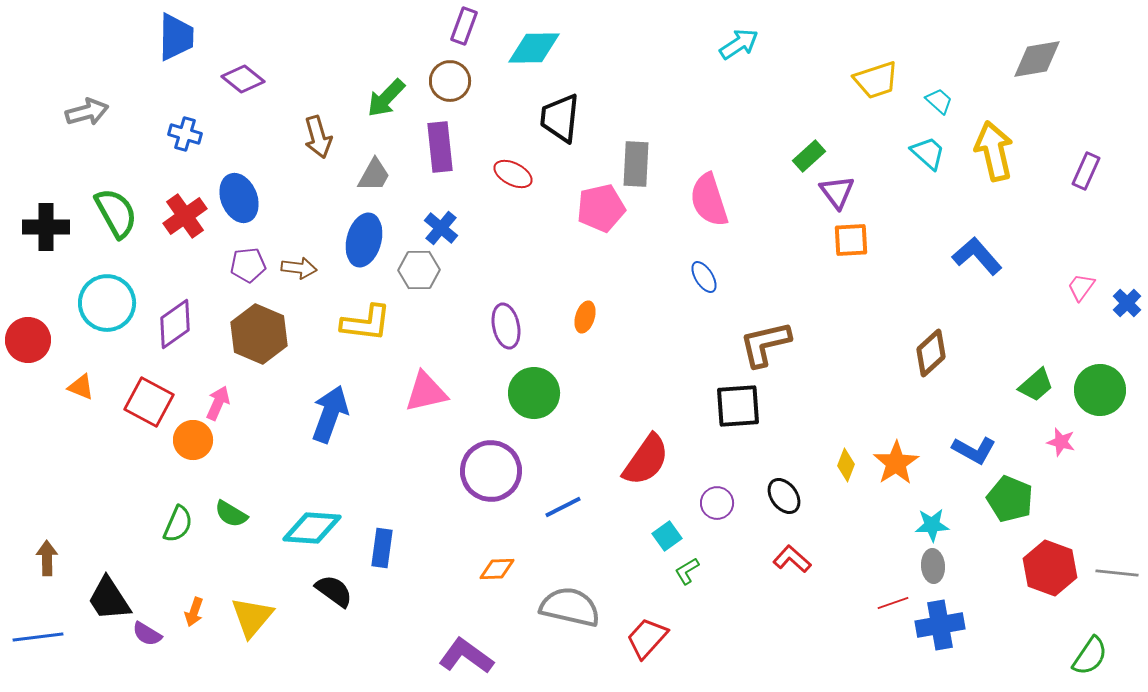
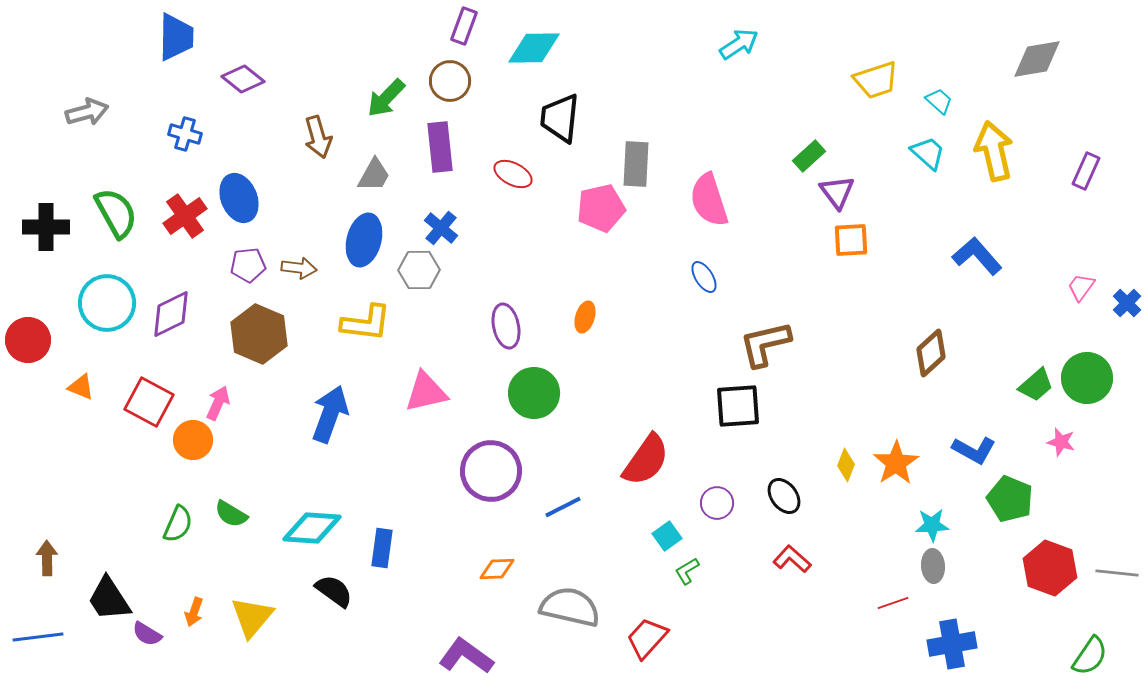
purple diamond at (175, 324): moved 4 px left, 10 px up; rotated 9 degrees clockwise
green circle at (1100, 390): moved 13 px left, 12 px up
blue cross at (940, 625): moved 12 px right, 19 px down
